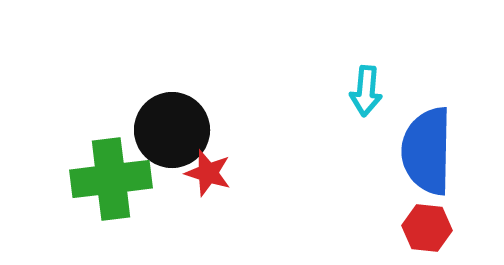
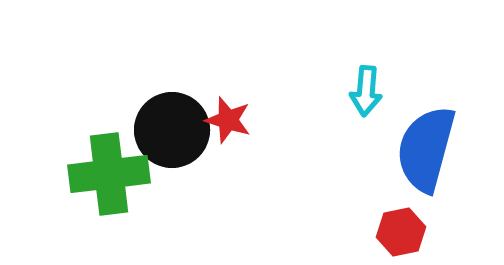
blue semicircle: moved 1 px left, 2 px up; rotated 14 degrees clockwise
red star: moved 20 px right, 53 px up
green cross: moved 2 px left, 5 px up
red hexagon: moved 26 px left, 4 px down; rotated 18 degrees counterclockwise
